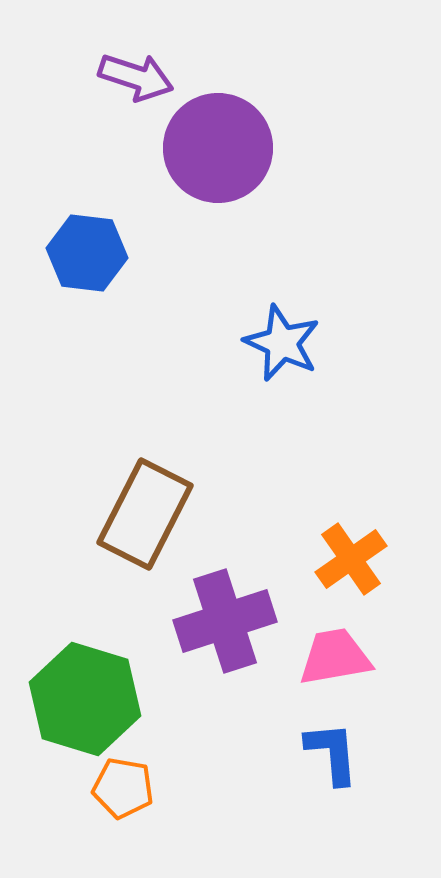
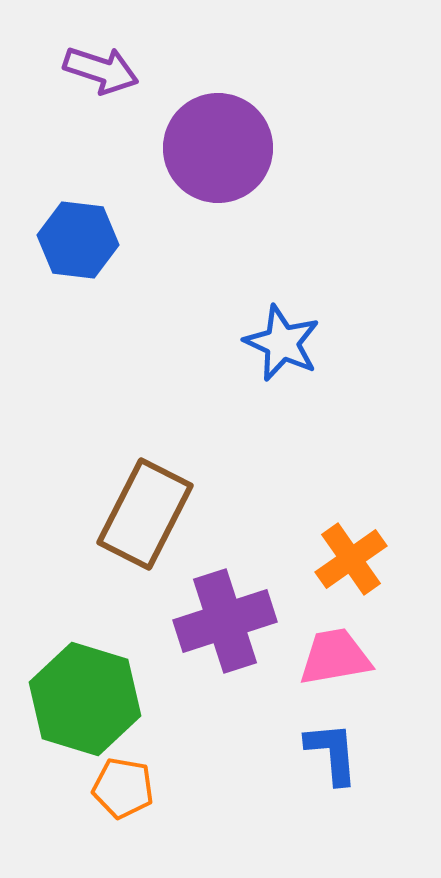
purple arrow: moved 35 px left, 7 px up
blue hexagon: moved 9 px left, 13 px up
